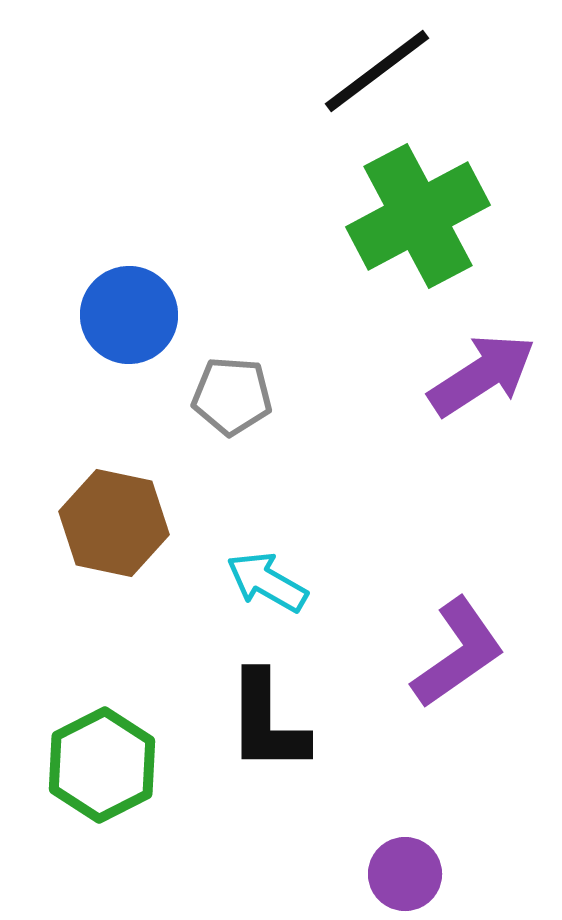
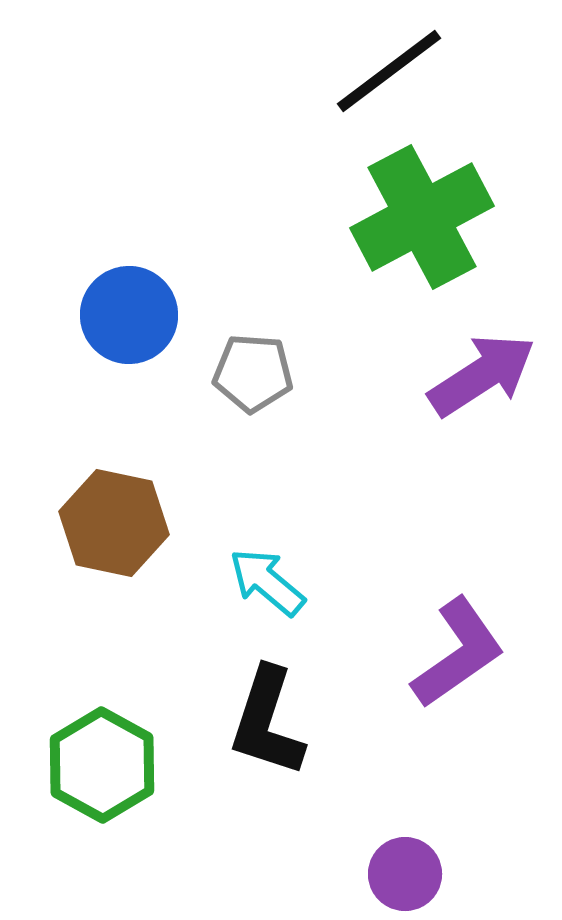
black line: moved 12 px right
green cross: moved 4 px right, 1 px down
gray pentagon: moved 21 px right, 23 px up
cyan arrow: rotated 10 degrees clockwise
black L-shape: rotated 18 degrees clockwise
green hexagon: rotated 4 degrees counterclockwise
